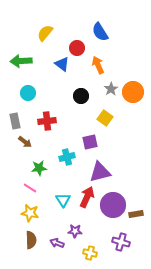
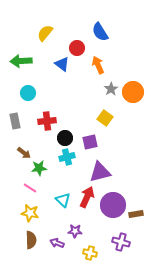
black circle: moved 16 px left, 42 px down
brown arrow: moved 1 px left, 11 px down
cyan triangle: rotated 14 degrees counterclockwise
